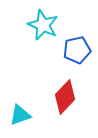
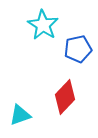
cyan star: rotated 8 degrees clockwise
blue pentagon: moved 1 px right, 1 px up
